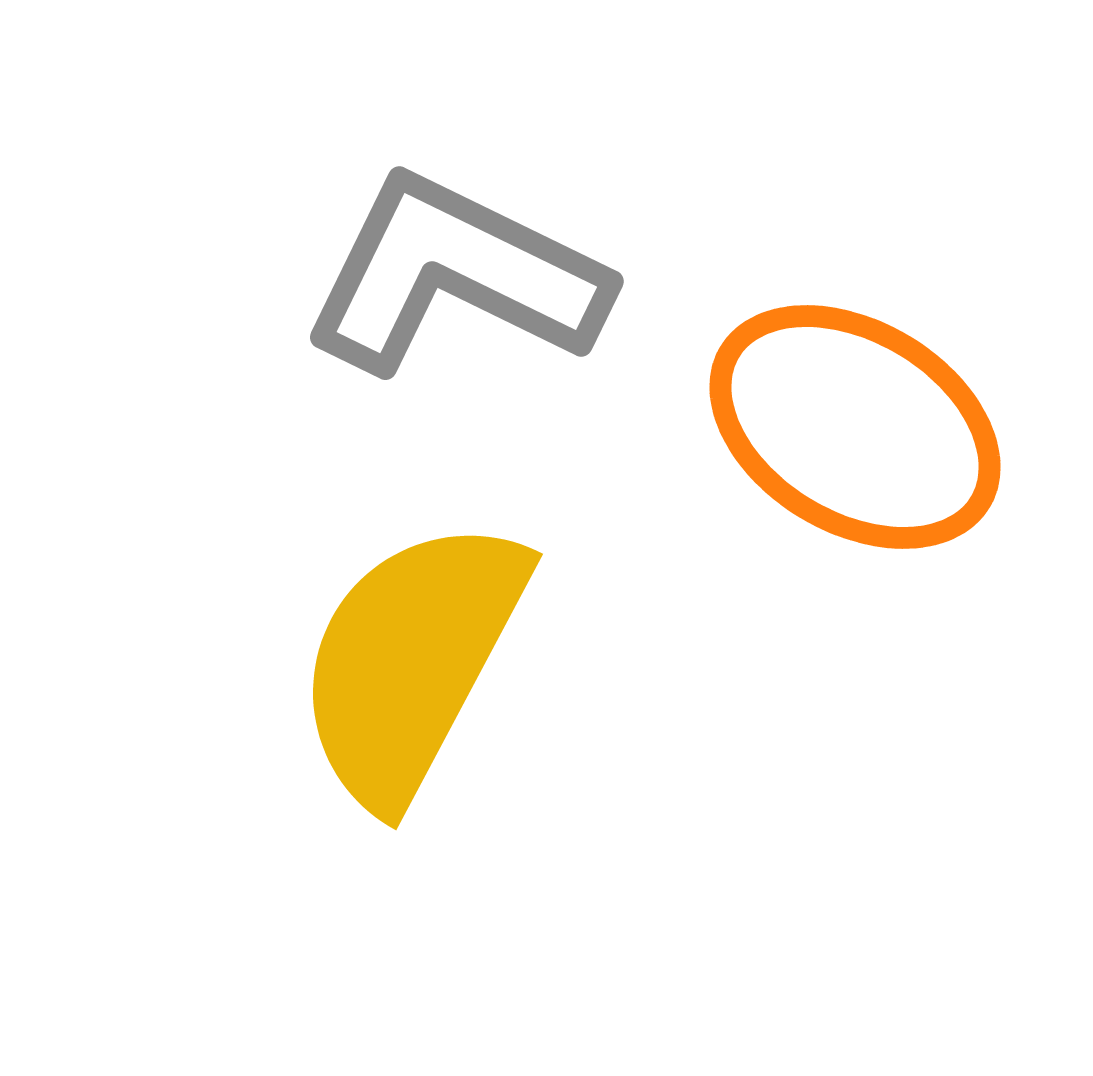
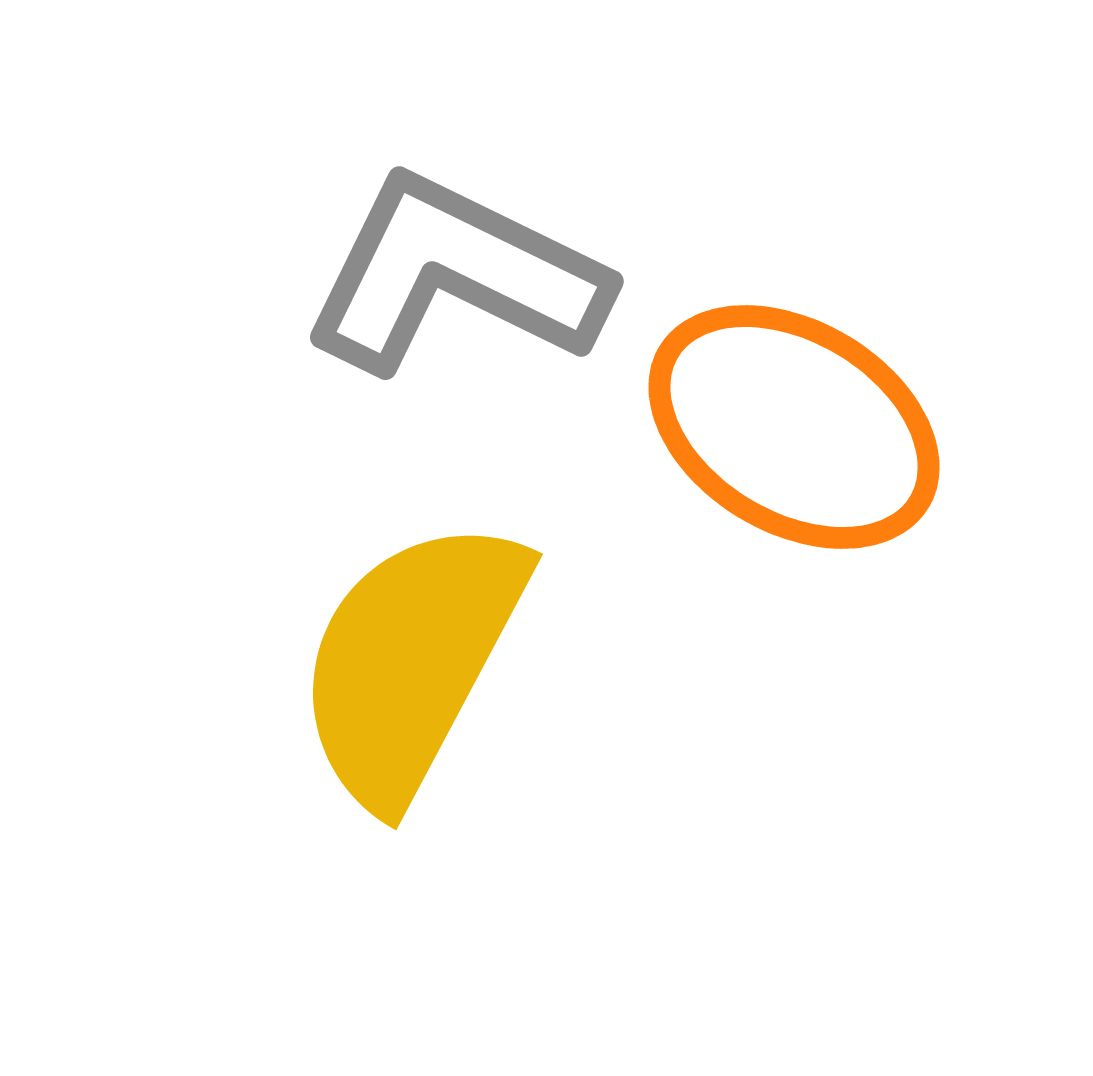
orange ellipse: moved 61 px left
